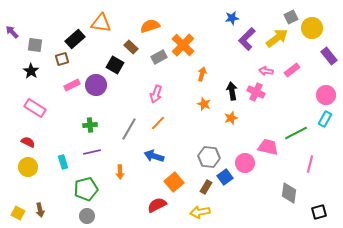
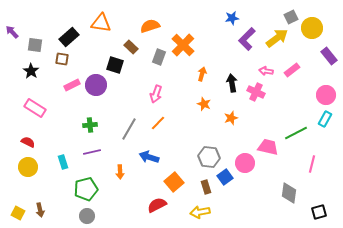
black rectangle at (75, 39): moved 6 px left, 2 px up
gray rectangle at (159, 57): rotated 42 degrees counterclockwise
brown square at (62, 59): rotated 24 degrees clockwise
black square at (115, 65): rotated 12 degrees counterclockwise
black arrow at (232, 91): moved 8 px up
blue arrow at (154, 156): moved 5 px left, 1 px down
pink line at (310, 164): moved 2 px right
brown rectangle at (206, 187): rotated 48 degrees counterclockwise
